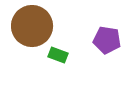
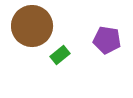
green rectangle: moved 2 px right; rotated 60 degrees counterclockwise
